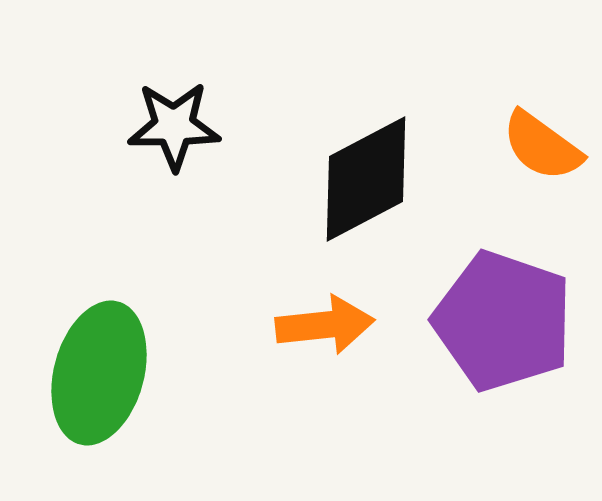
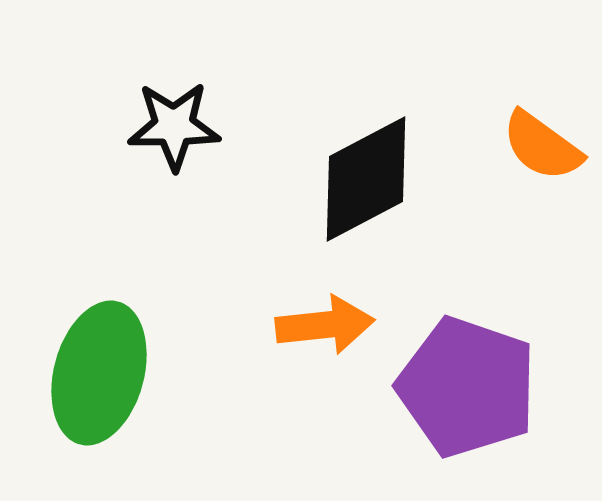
purple pentagon: moved 36 px left, 66 px down
